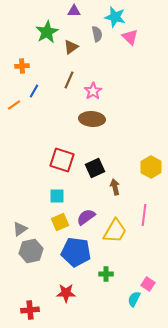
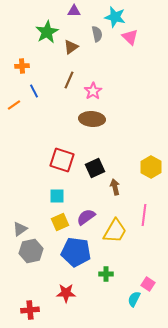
blue line: rotated 56 degrees counterclockwise
